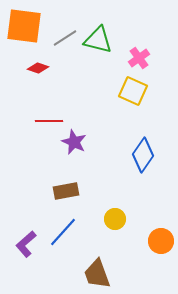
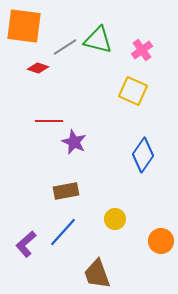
gray line: moved 9 px down
pink cross: moved 3 px right, 8 px up
